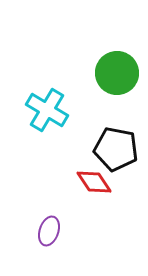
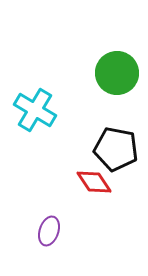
cyan cross: moved 12 px left
